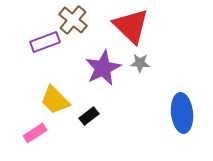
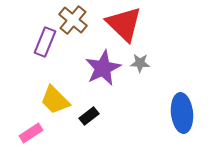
red triangle: moved 7 px left, 2 px up
purple rectangle: rotated 48 degrees counterclockwise
pink rectangle: moved 4 px left
